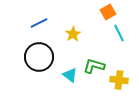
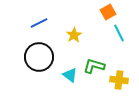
yellow star: moved 1 px right, 1 px down
